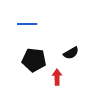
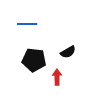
black semicircle: moved 3 px left, 1 px up
